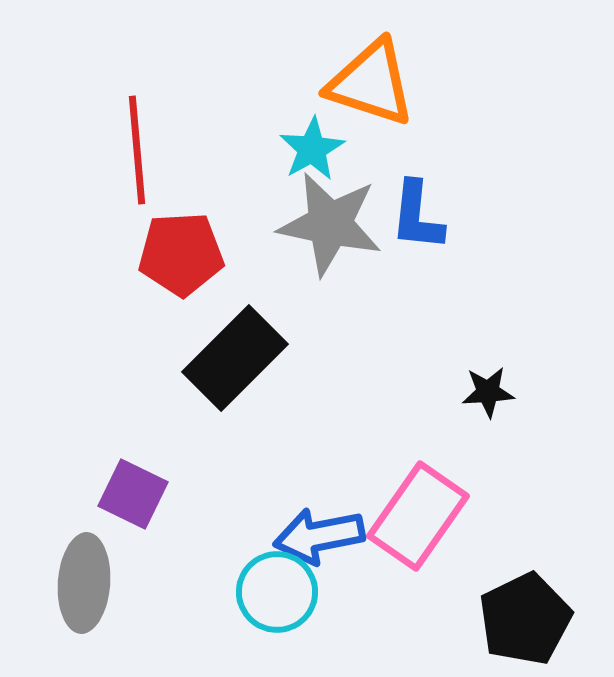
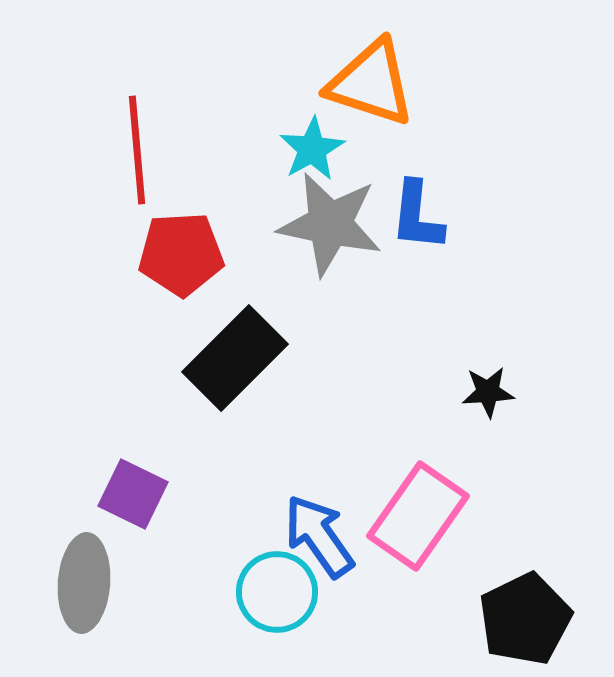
blue arrow: rotated 66 degrees clockwise
